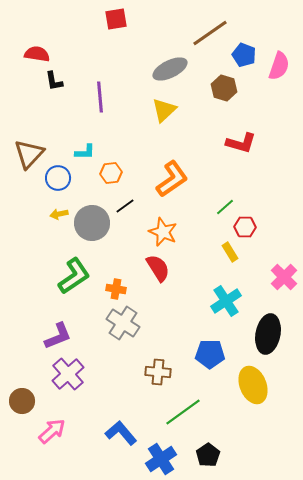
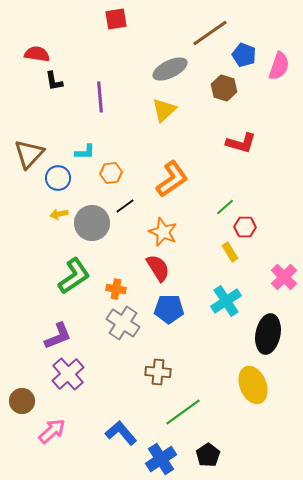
blue pentagon at (210, 354): moved 41 px left, 45 px up
